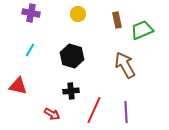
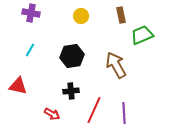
yellow circle: moved 3 px right, 2 px down
brown rectangle: moved 4 px right, 5 px up
green trapezoid: moved 5 px down
black hexagon: rotated 25 degrees counterclockwise
brown arrow: moved 9 px left
purple line: moved 2 px left, 1 px down
